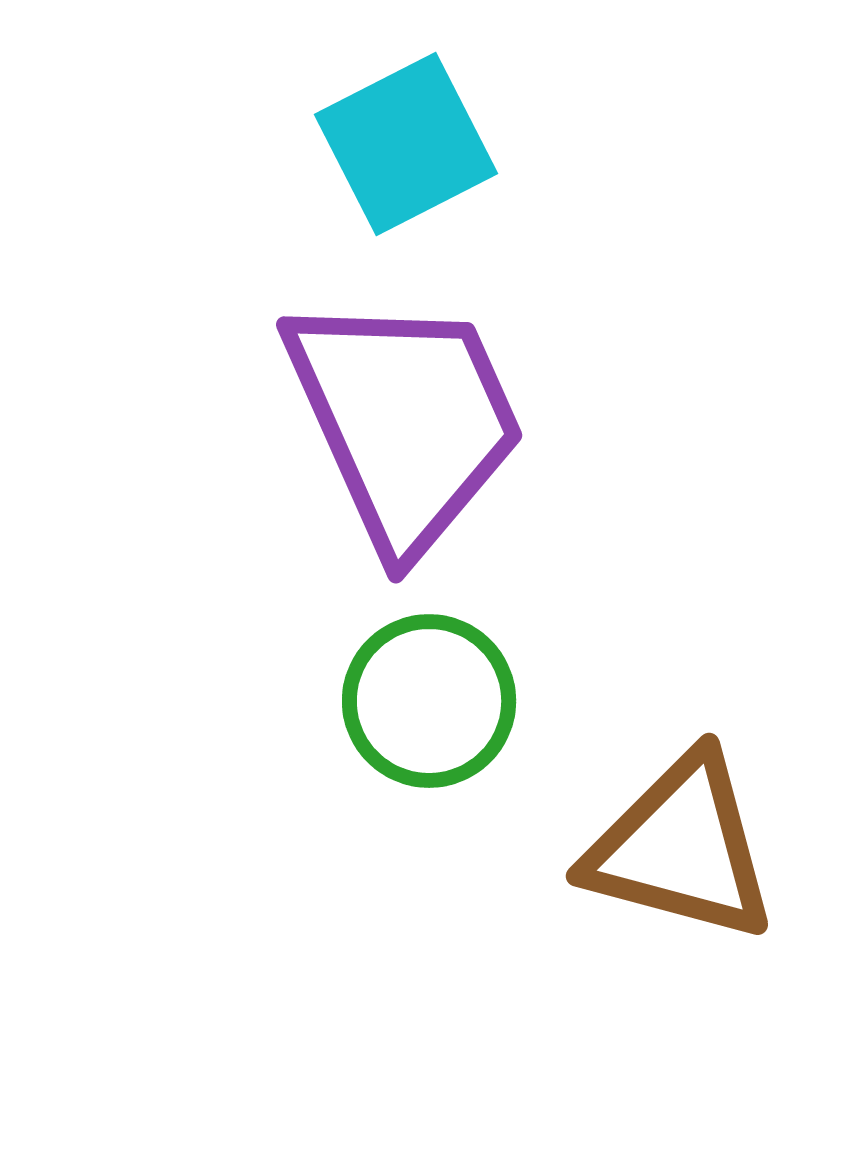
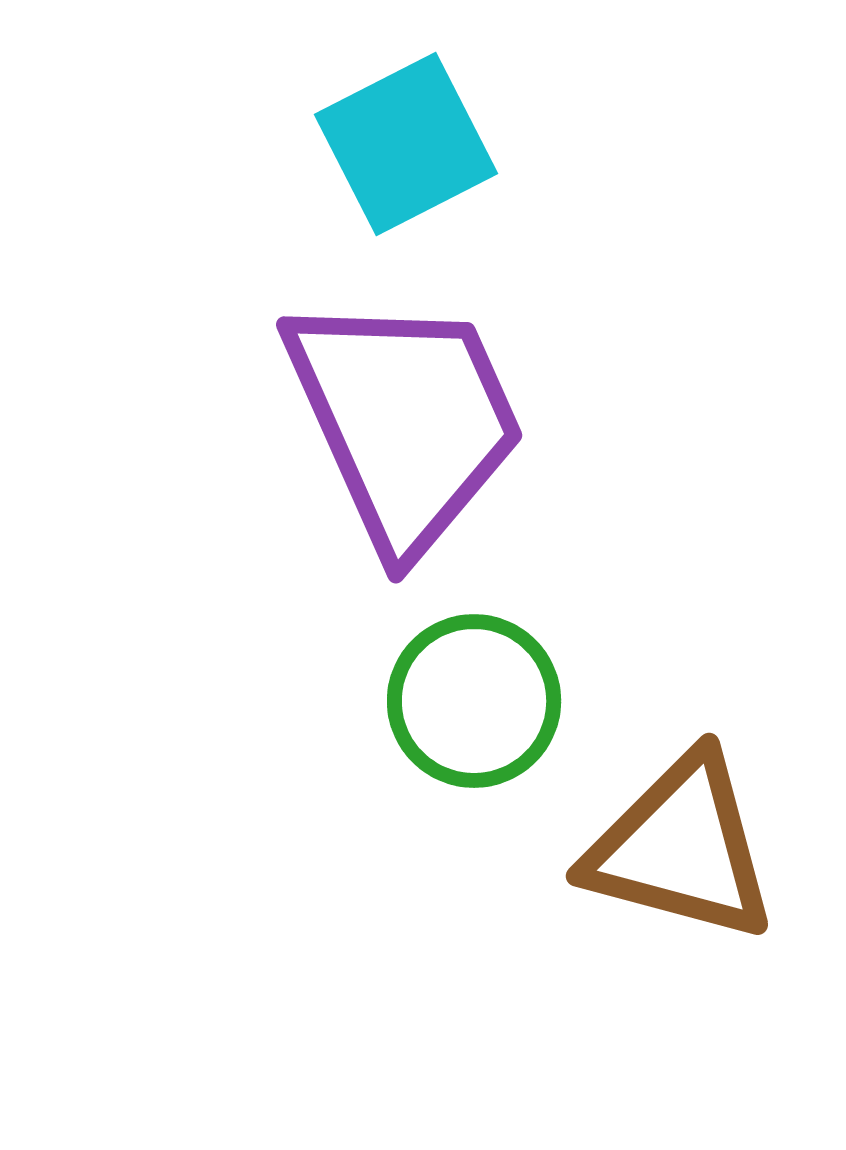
green circle: moved 45 px right
